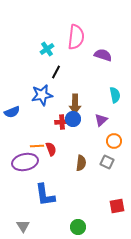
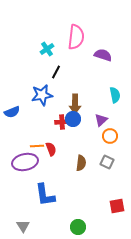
orange circle: moved 4 px left, 5 px up
